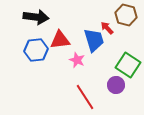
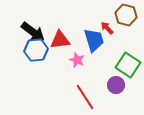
black arrow: moved 3 px left, 15 px down; rotated 30 degrees clockwise
